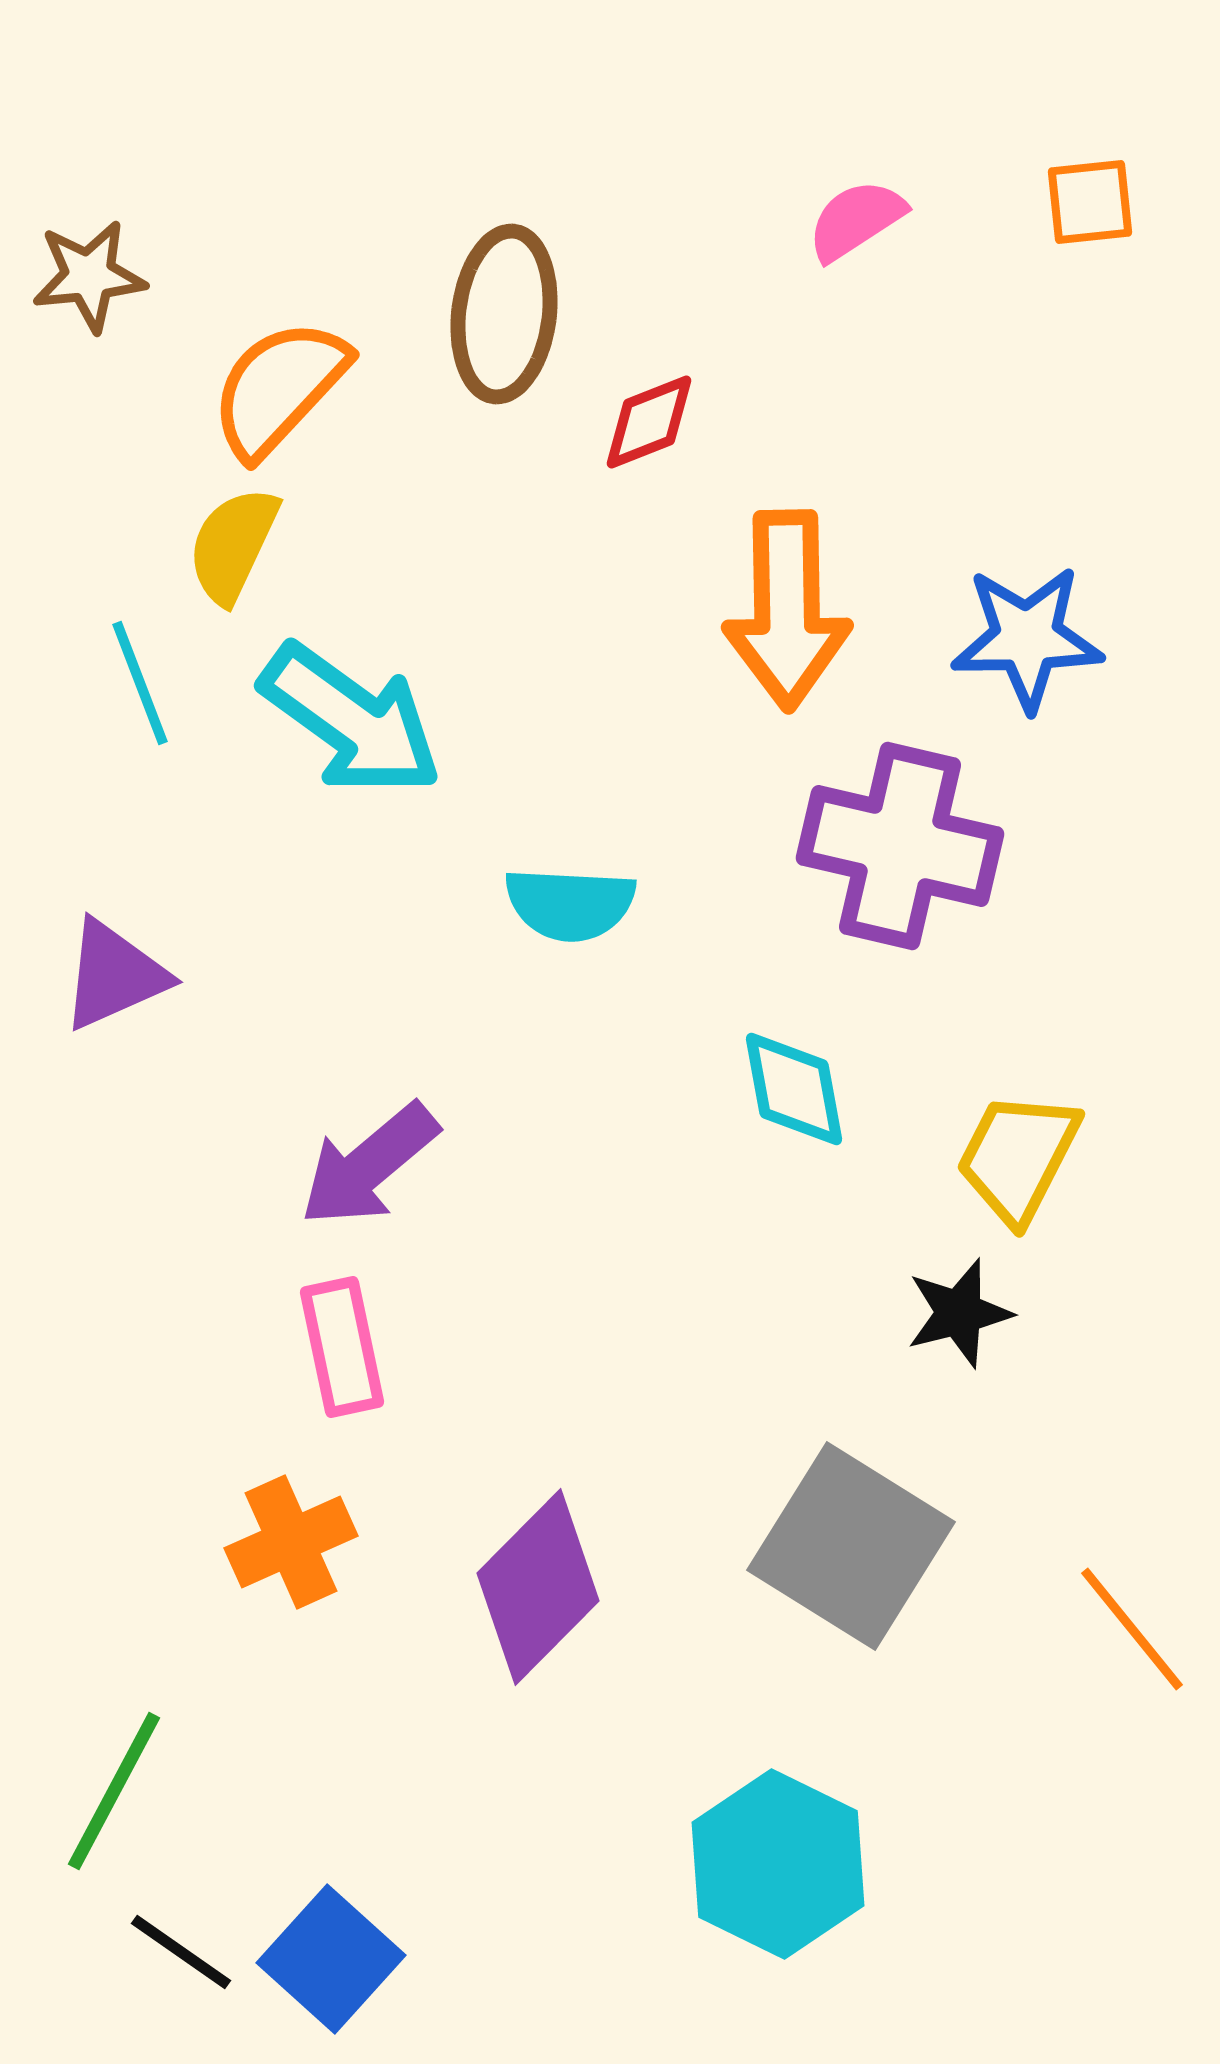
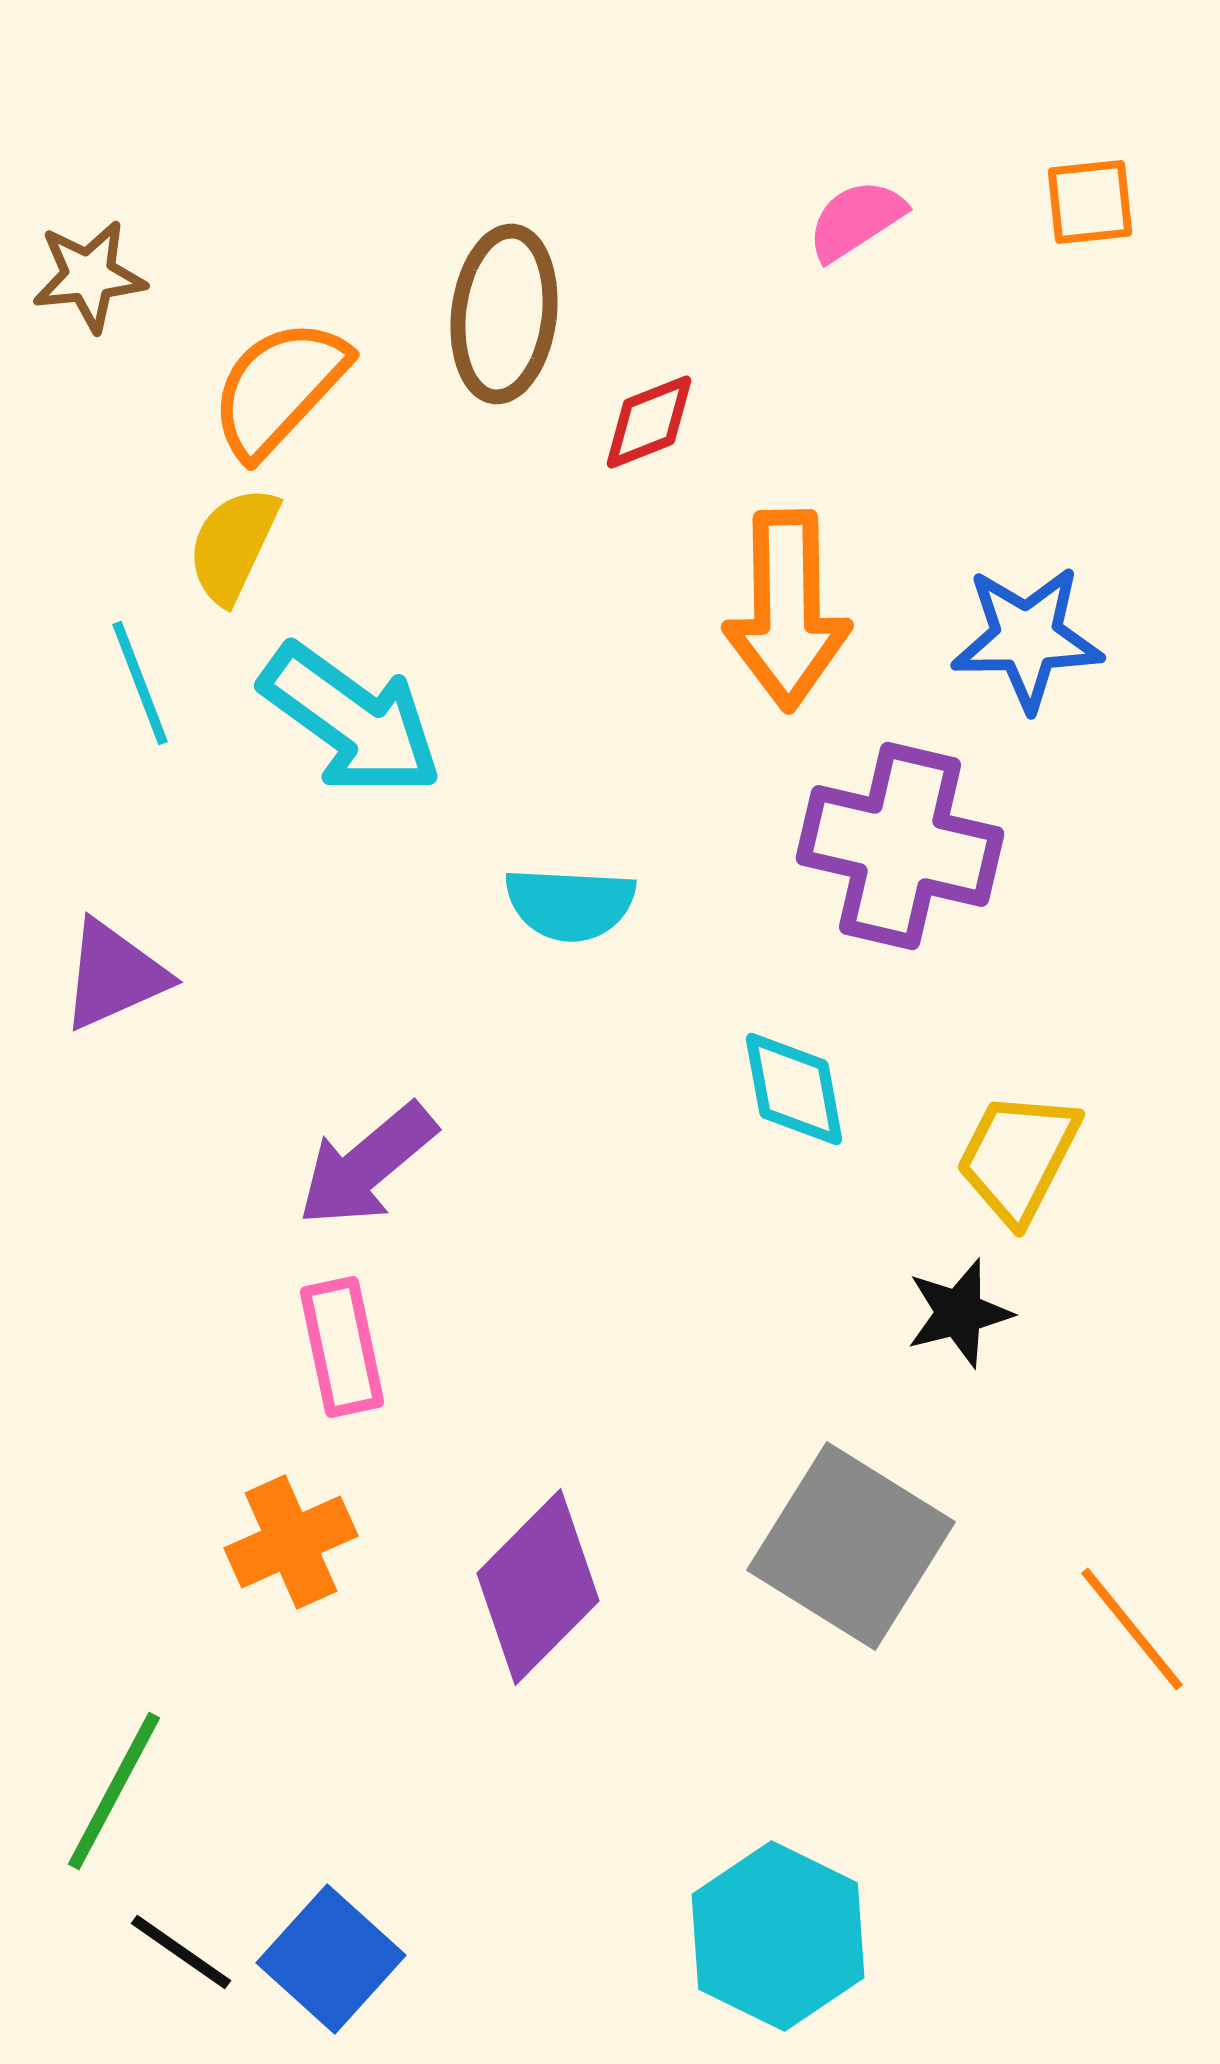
purple arrow: moved 2 px left
cyan hexagon: moved 72 px down
